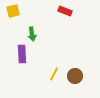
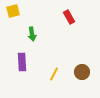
red rectangle: moved 4 px right, 6 px down; rotated 40 degrees clockwise
purple rectangle: moved 8 px down
brown circle: moved 7 px right, 4 px up
